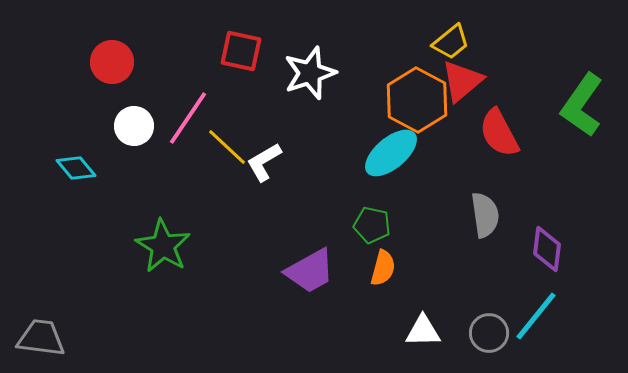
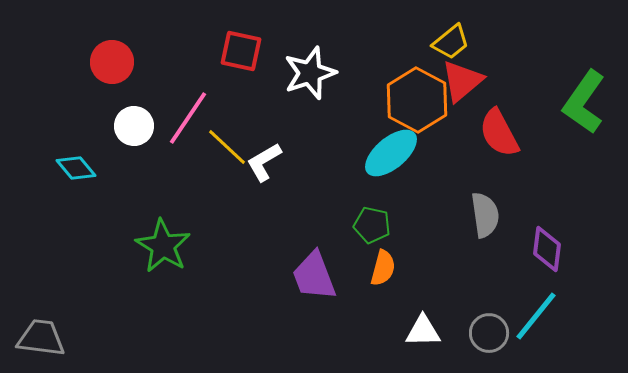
green L-shape: moved 2 px right, 3 px up
purple trapezoid: moved 4 px right, 5 px down; rotated 98 degrees clockwise
